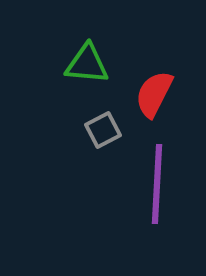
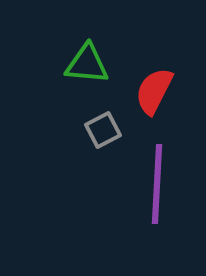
red semicircle: moved 3 px up
